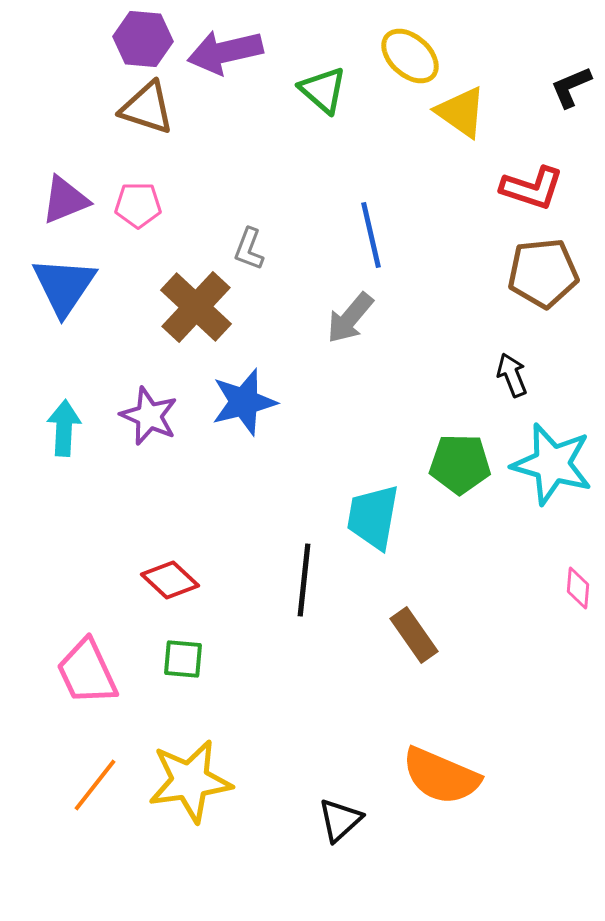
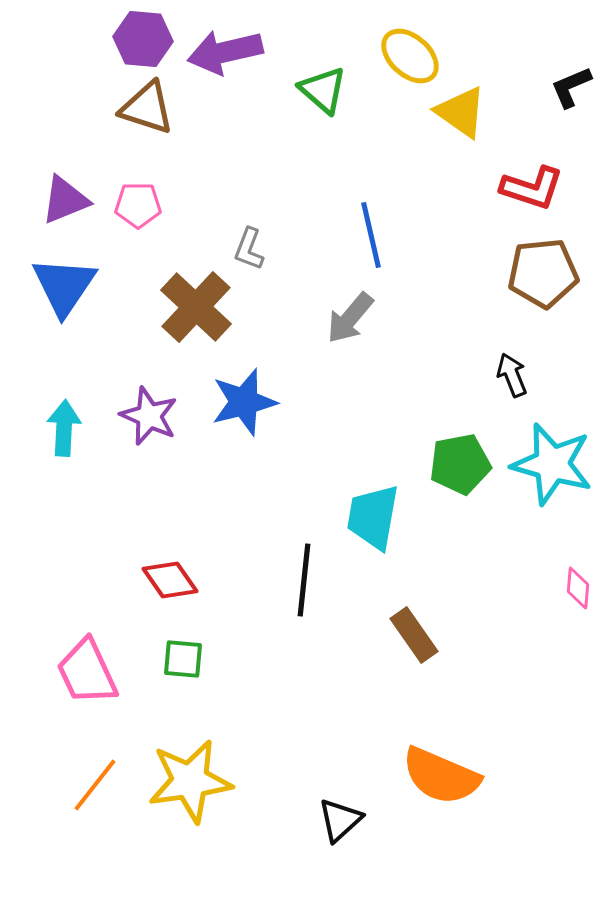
green pentagon: rotated 12 degrees counterclockwise
red diamond: rotated 12 degrees clockwise
